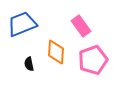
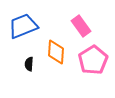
blue trapezoid: moved 1 px right, 2 px down
pink pentagon: rotated 12 degrees counterclockwise
black semicircle: rotated 16 degrees clockwise
